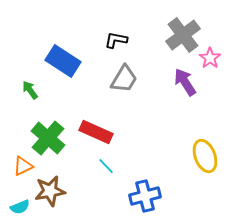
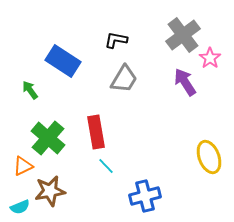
red rectangle: rotated 56 degrees clockwise
yellow ellipse: moved 4 px right, 1 px down
